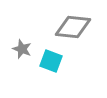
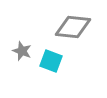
gray star: moved 2 px down
